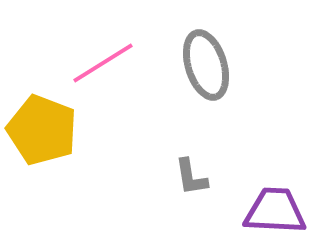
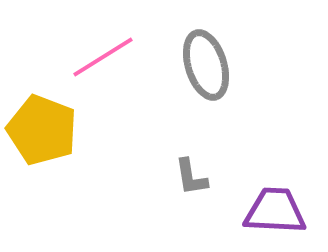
pink line: moved 6 px up
